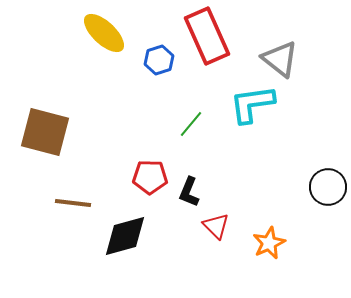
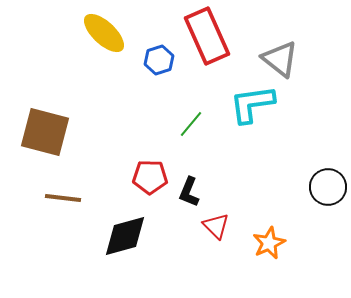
brown line: moved 10 px left, 5 px up
